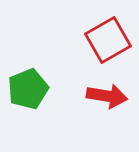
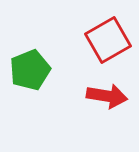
green pentagon: moved 2 px right, 19 px up
